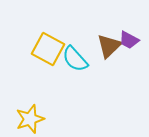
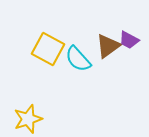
brown triangle: moved 1 px left; rotated 8 degrees clockwise
cyan semicircle: moved 3 px right
yellow star: moved 2 px left
